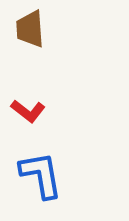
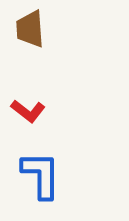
blue L-shape: rotated 10 degrees clockwise
